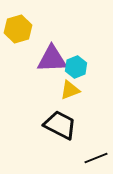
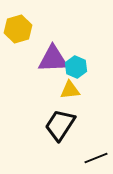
purple triangle: moved 1 px right
cyan hexagon: rotated 15 degrees counterclockwise
yellow triangle: rotated 15 degrees clockwise
black trapezoid: rotated 84 degrees counterclockwise
